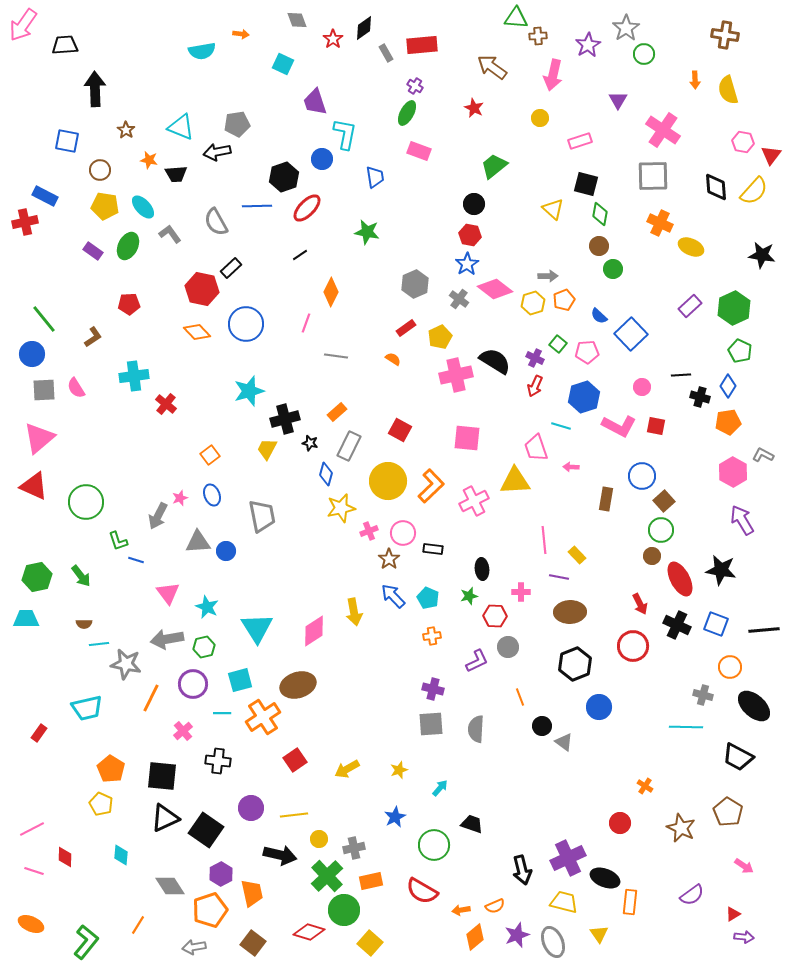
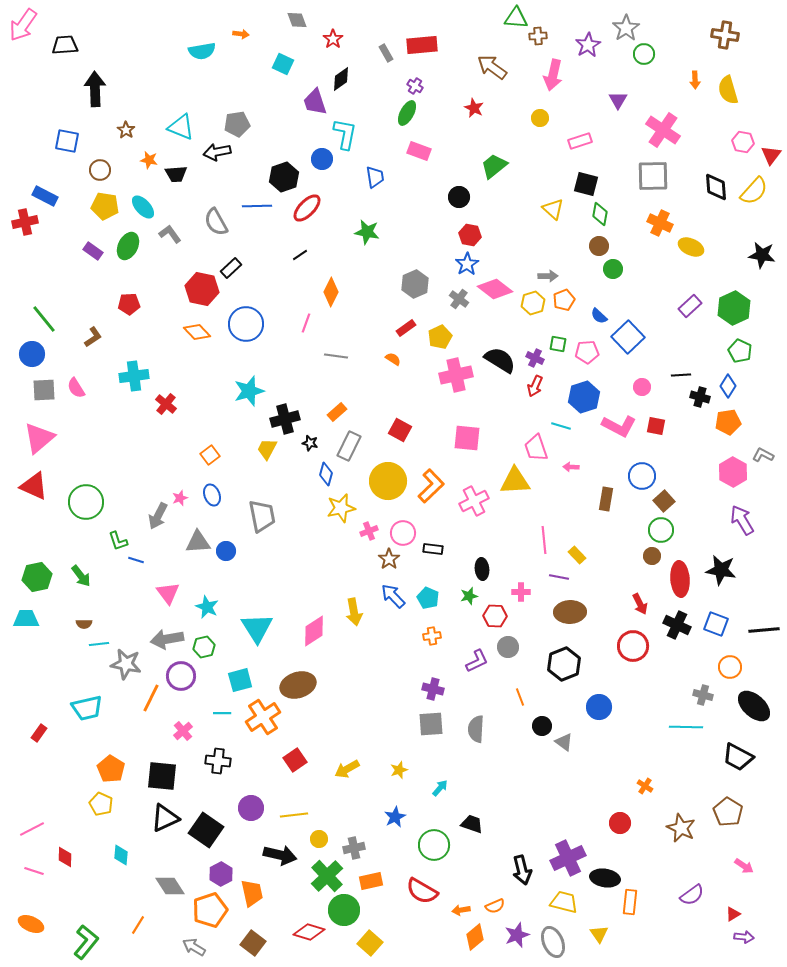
black diamond at (364, 28): moved 23 px left, 51 px down
black circle at (474, 204): moved 15 px left, 7 px up
blue square at (631, 334): moved 3 px left, 3 px down
green square at (558, 344): rotated 30 degrees counterclockwise
black semicircle at (495, 361): moved 5 px right, 1 px up
red ellipse at (680, 579): rotated 24 degrees clockwise
black hexagon at (575, 664): moved 11 px left
purple circle at (193, 684): moved 12 px left, 8 px up
black ellipse at (605, 878): rotated 12 degrees counterclockwise
gray arrow at (194, 947): rotated 40 degrees clockwise
